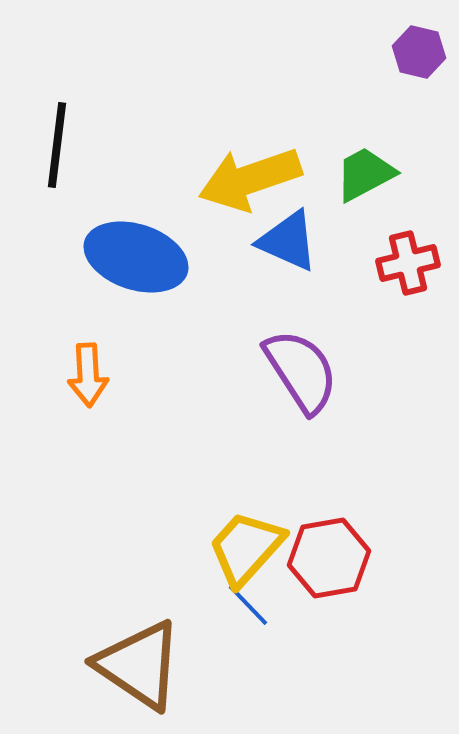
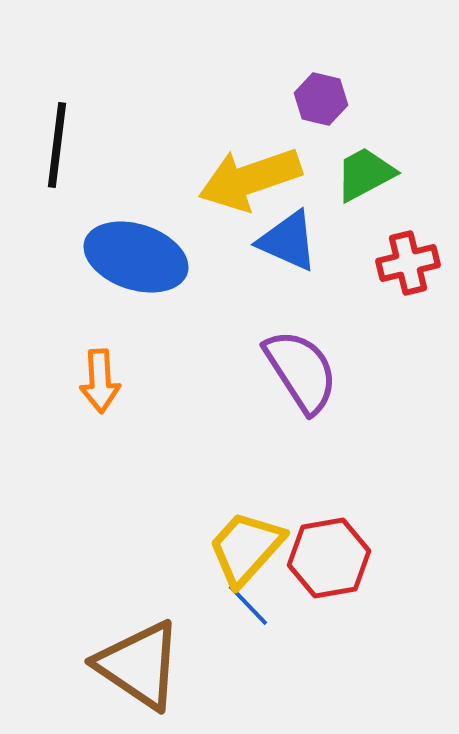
purple hexagon: moved 98 px left, 47 px down
orange arrow: moved 12 px right, 6 px down
